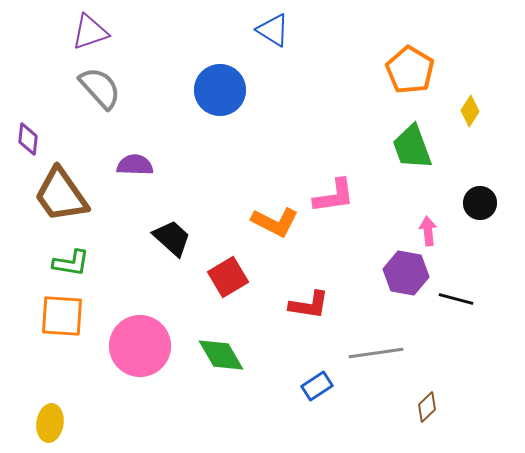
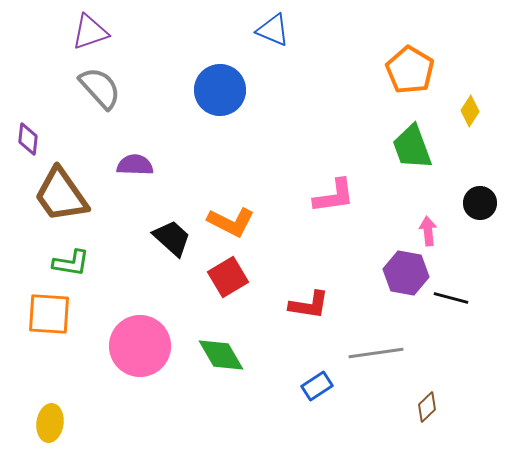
blue triangle: rotated 9 degrees counterclockwise
orange L-shape: moved 44 px left
black line: moved 5 px left, 1 px up
orange square: moved 13 px left, 2 px up
